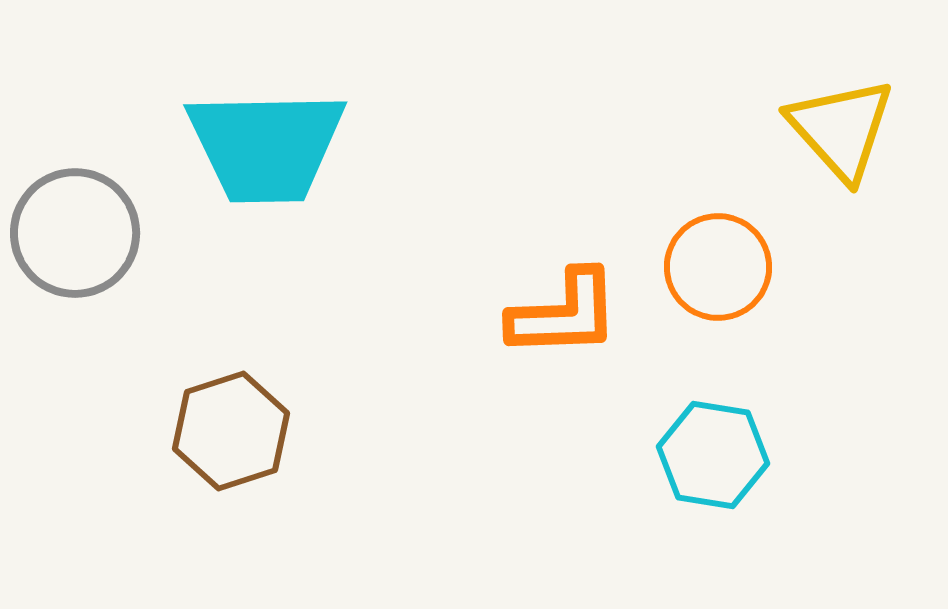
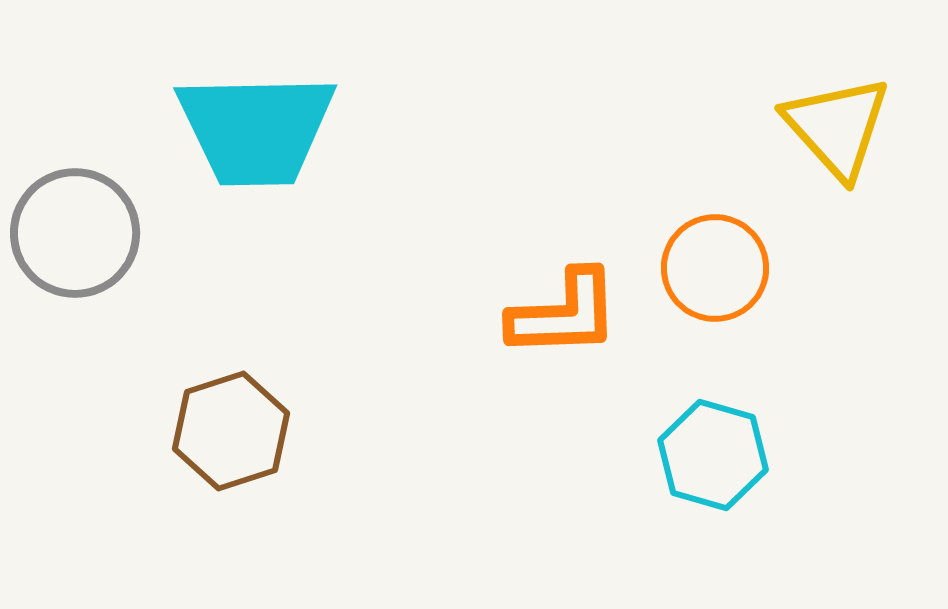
yellow triangle: moved 4 px left, 2 px up
cyan trapezoid: moved 10 px left, 17 px up
orange circle: moved 3 px left, 1 px down
cyan hexagon: rotated 7 degrees clockwise
